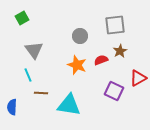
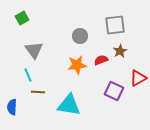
orange star: rotated 30 degrees counterclockwise
brown line: moved 3 px left, 1 px up
